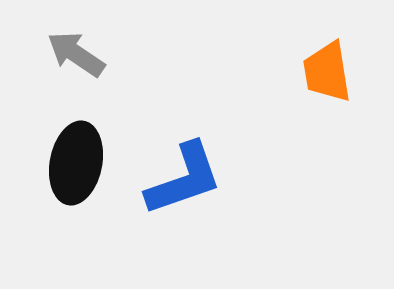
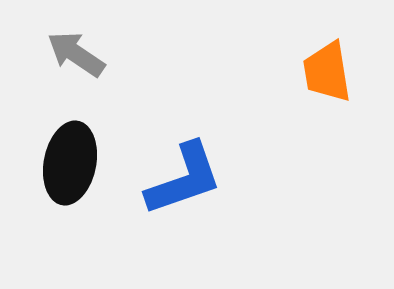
black ellipse: moved 6 px left
